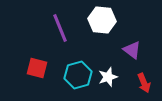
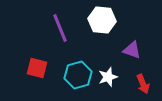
purple triangle: rotated 18 degrees counterclockwise
red arrow: moved 1 px left, 1 px down
